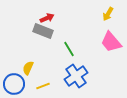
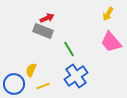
yellow semicircle: moved 3 px right, 2 px down
